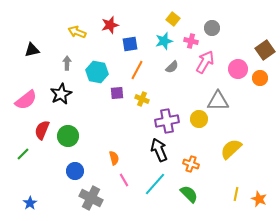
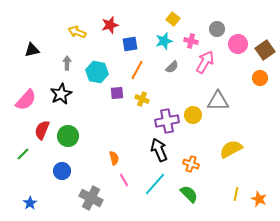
gray circle: moved 5 px right, 1 px down
pink circle: moved 25 px up
pink semicircle: rotated 10 degrees counterclockwise
yellow circle: moved 6 px left, 4 px up
yellow semicircle: rotated 15 degrees clockwise
blue circle: moved 13 px left
